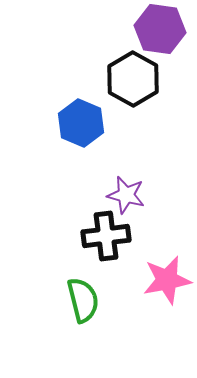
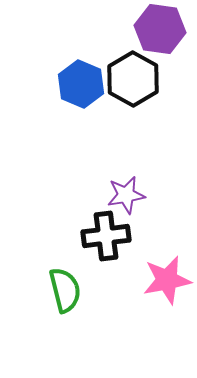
blue hexagon: moved 39 px up
purple star: rotated 24 degrees counterclockwise
green semicircle: moved 18 px left, 10 px up
